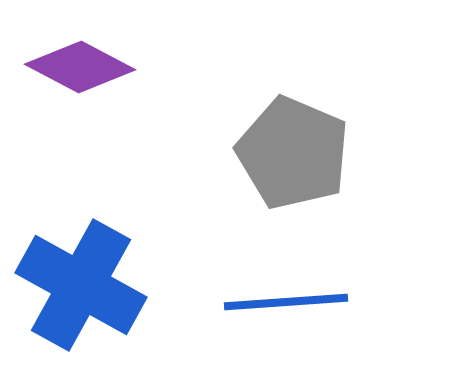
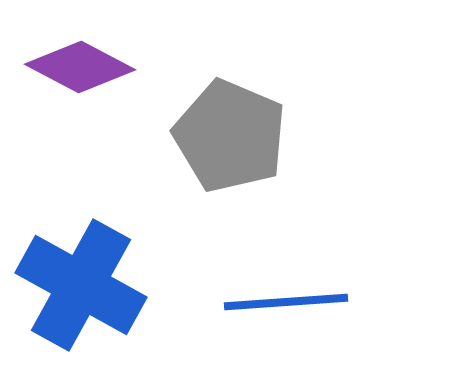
gray pentagon: moved 63 px left, 17 px up
